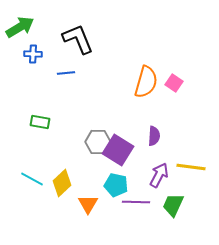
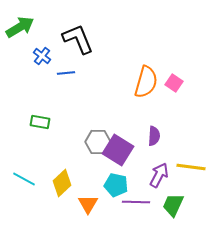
blue cross: moved 9 px right, 2 px down; rotated 36 degrees clockwise
cyan line: moved 8 px left
